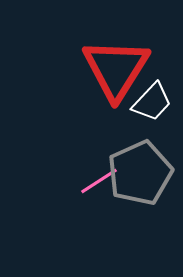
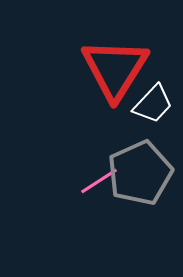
red triangle: moved 1 px left
white trapezoid: moved 1 px right, 2 px down
